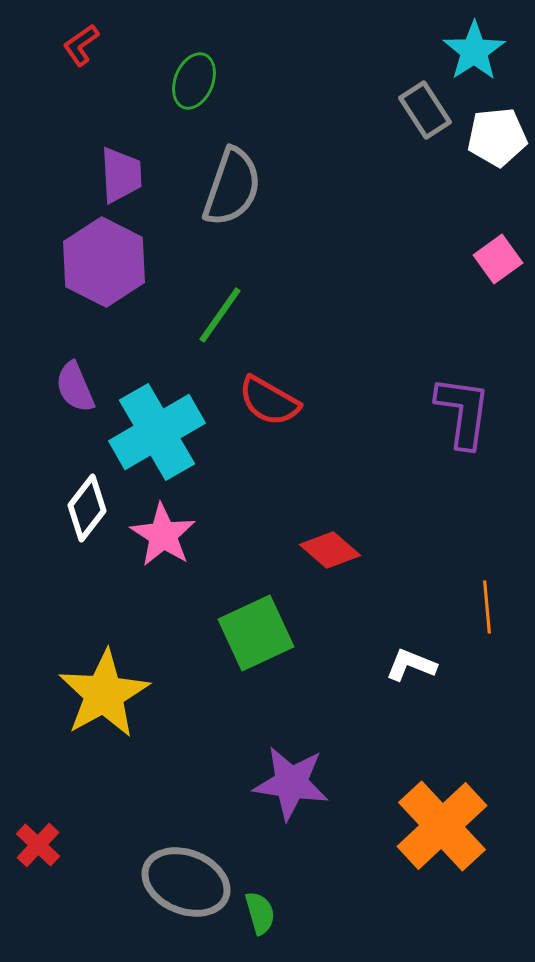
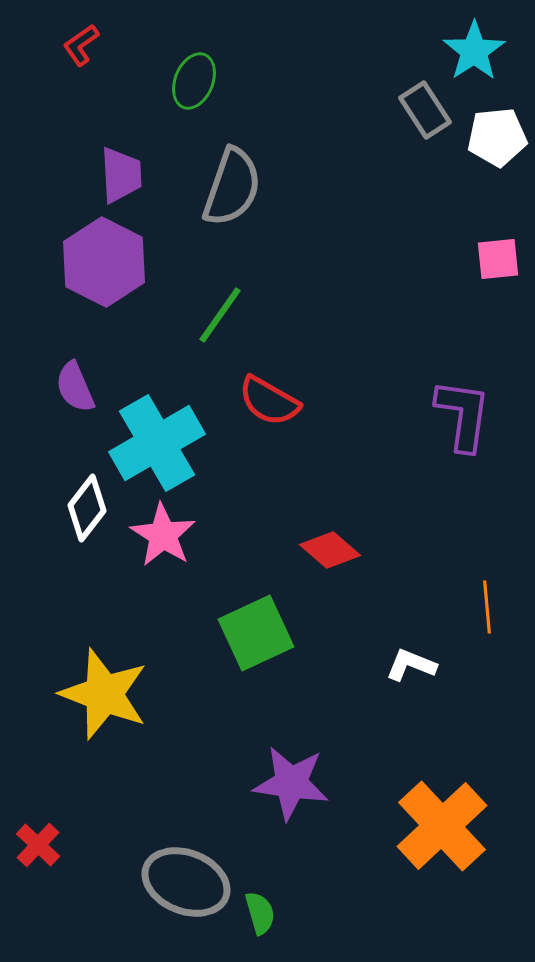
pink square: rotated 30 degrees clockwise
purple L-shape: moved 3 px down
cyan cross: moved 11 px down
yellow star: rotated 22 degrees counterclockwise
